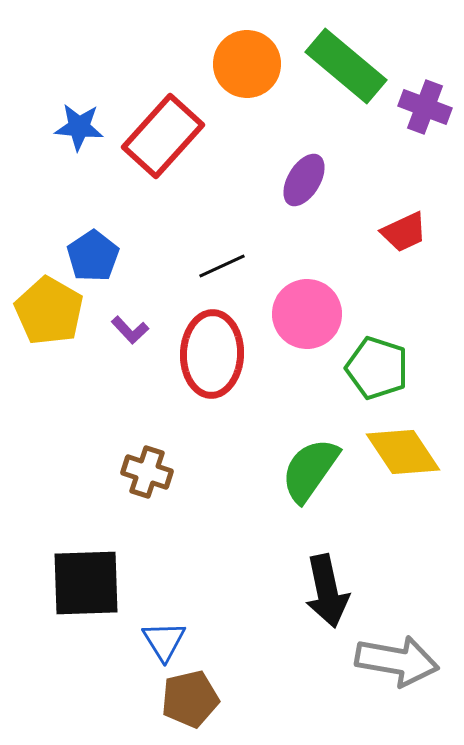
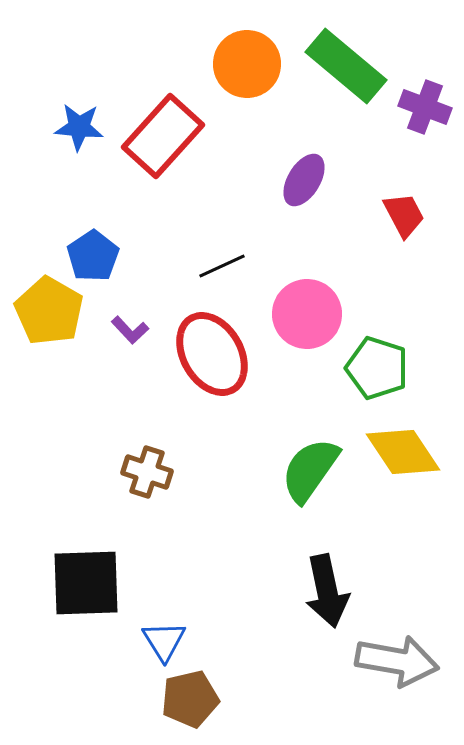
red trapezoid: moved 17 px up; rotated 93 degrees counterclockwise
red ellipse: rotated 32 degrees counterclockwise
